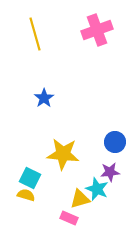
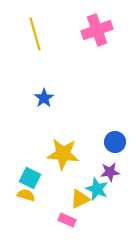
yellow triangle: rotated 10 degrees counterclockwise
pink rectangle: moved 2 px left, 2 px down
